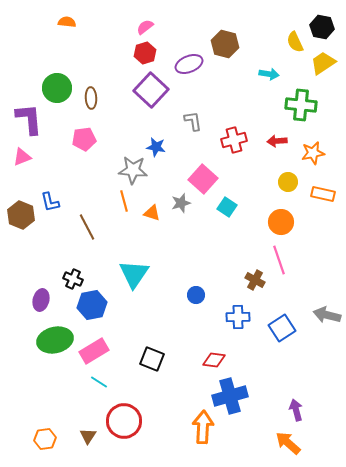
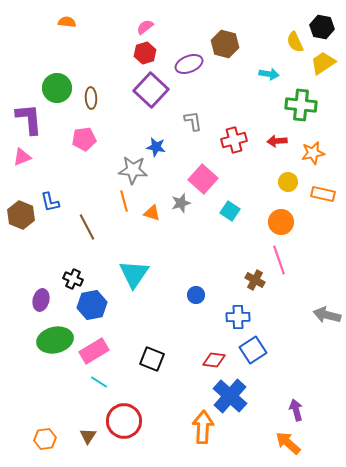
cyan square at (227, 207): moved 3 px right, 4 px down
blue square at (282, 328): moved 29 px left, 22 px down
blue cross at (230, 396): rotated 32 degrees counterclockwise
